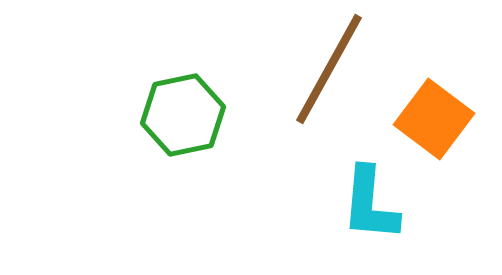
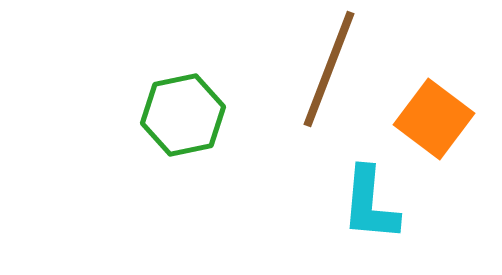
brown line: rotated 8 degrees counterclockwise
